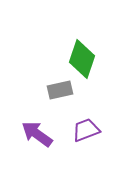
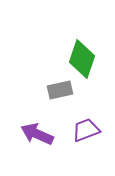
purple arrow: rotated 12 degrees counterclockwise
